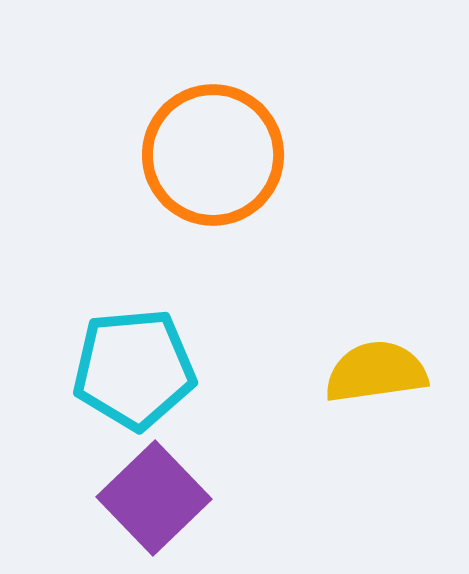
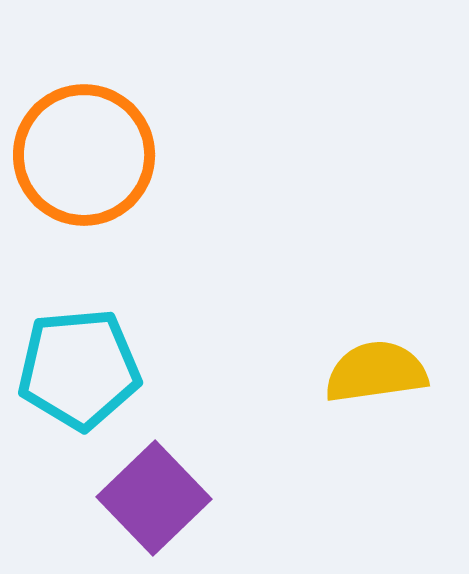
orange circle: moved 129 px left
cyan pentagon: moved 55 px left
